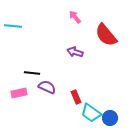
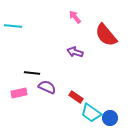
red rectangle: rotated 32 degrees counterclockwise
